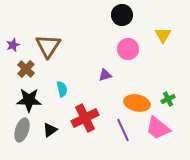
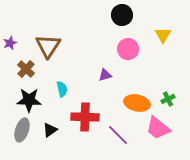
purple star: moved 3 px left, 2 px up
red cross: moved 1 px up; rotated 28 degrees clockwise
purple line: moved 5 px left, 5 px down; rotated 20 degrees counterclockwise
